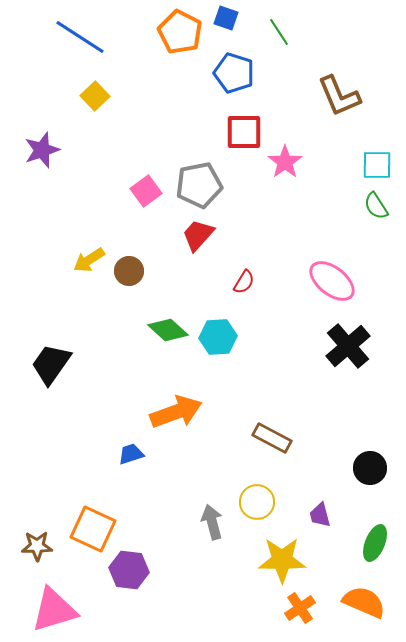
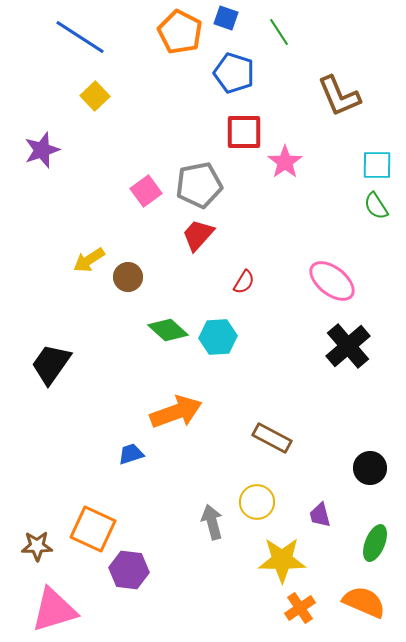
brown circle: moved 1 px left, 6 px down
